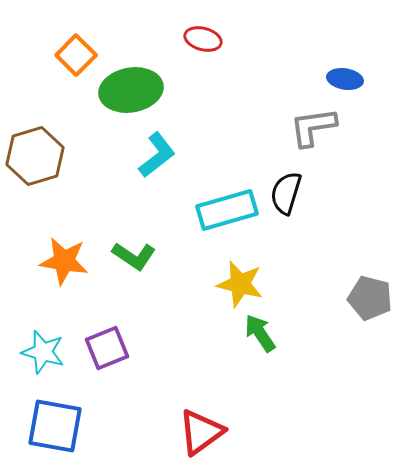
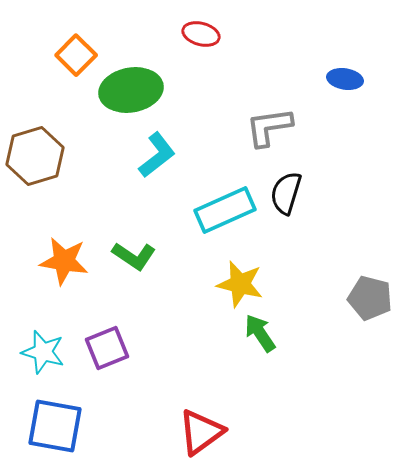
red ellipse: moved 2 px left, 5 px up
gray L-shape: moved 44 px left
cyan rectangle: moved 2 px left; rotated 8 degrees counterclockwise
